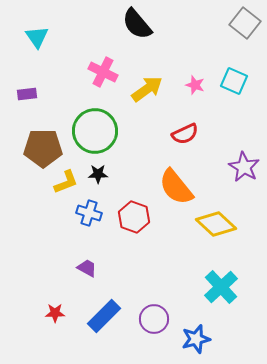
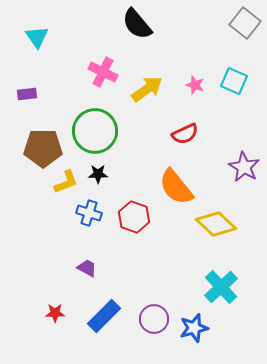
blue star: moved 2 px left, 11 px up
